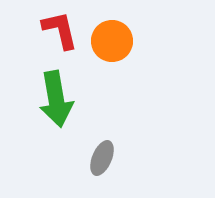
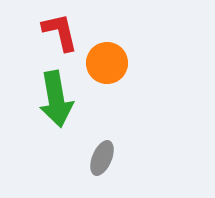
red L-shape: moved 2 px down
orange circle: moved 5 px left, 22 px down
